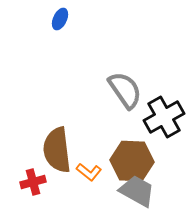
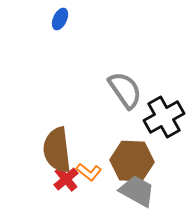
red cross: moved 33 px right, 3 px up; rotated 25 degrees counterclockwise
